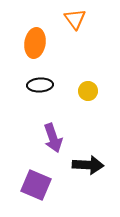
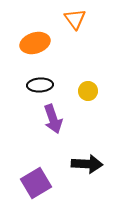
orange ellipse: rotated 64 degrees clockwise
purple arrow: moved 19 px up
black arrow: moved 1 px left, 1 px up
purple square: moved 2 px up; rotated 36 degrees clockwise
